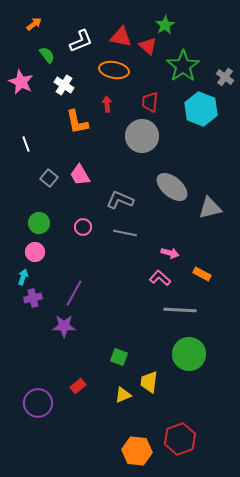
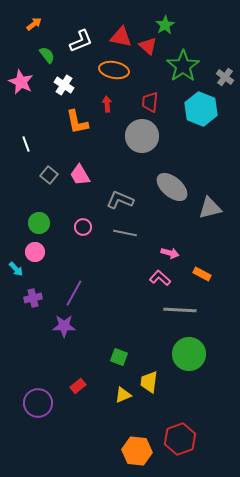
gray square at (49, 178): moved 3 px up
cyan arrow at (23, 277): moved 7 px left, 8 px up; rotated 119 degrees clockwise
